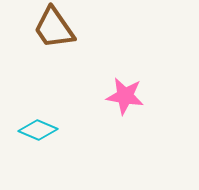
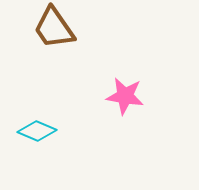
cyan diamond: moved 1 px left, 1 px down
